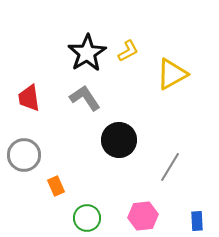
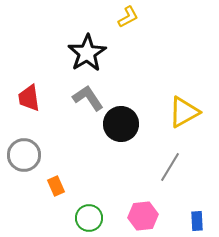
yellow L-shape: moved 34 px up
yellow triangle: moved 12 px right, 38 px down
gray L-shape: moved 3 px right
black circle: moved 2 px right, 16 px up
green circle: moved 2 px right
